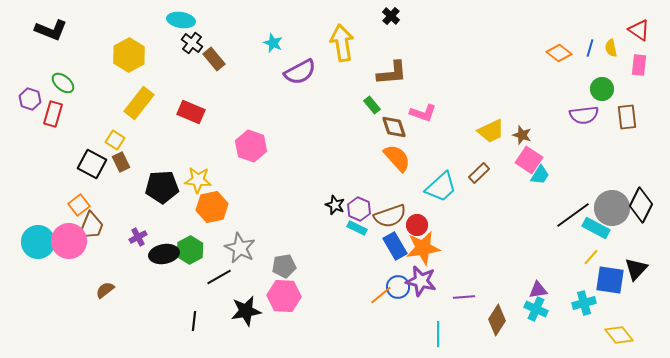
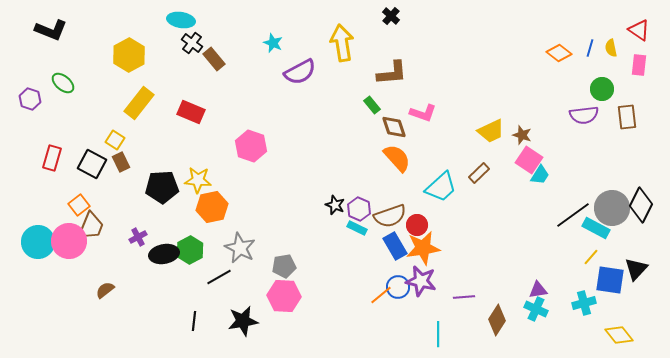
red rectangle at (53, 114): moved 1 px left, 44 px down
black star at (246, 311): moved 3 px left, 10 px down
